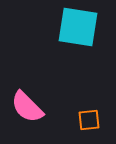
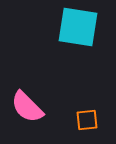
orange square: moved 2 px left
